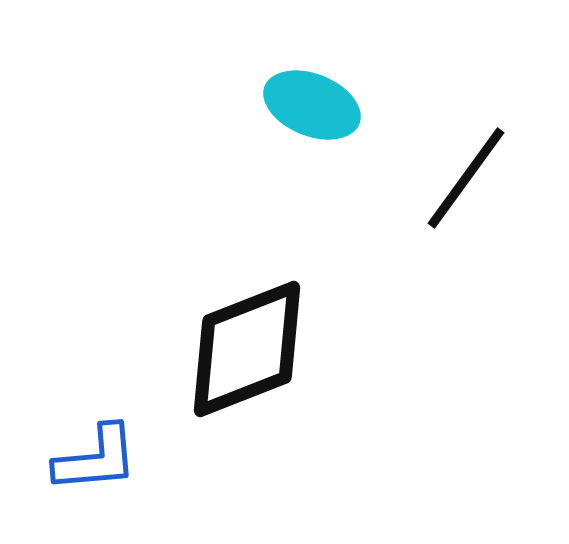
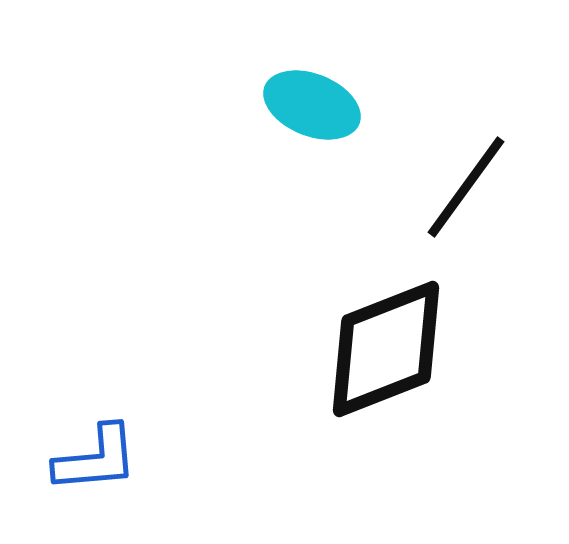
black line: moved 9 px down
black diamond: moved 139 px right
